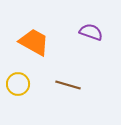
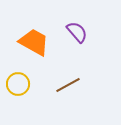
purple semicircle: moved 14 px left; rotated 30 degrees clockwise
brown line: rotated 45 degrees counterclockwise
